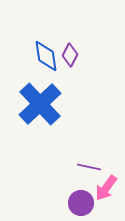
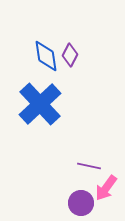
purple line: moved 1 px up
